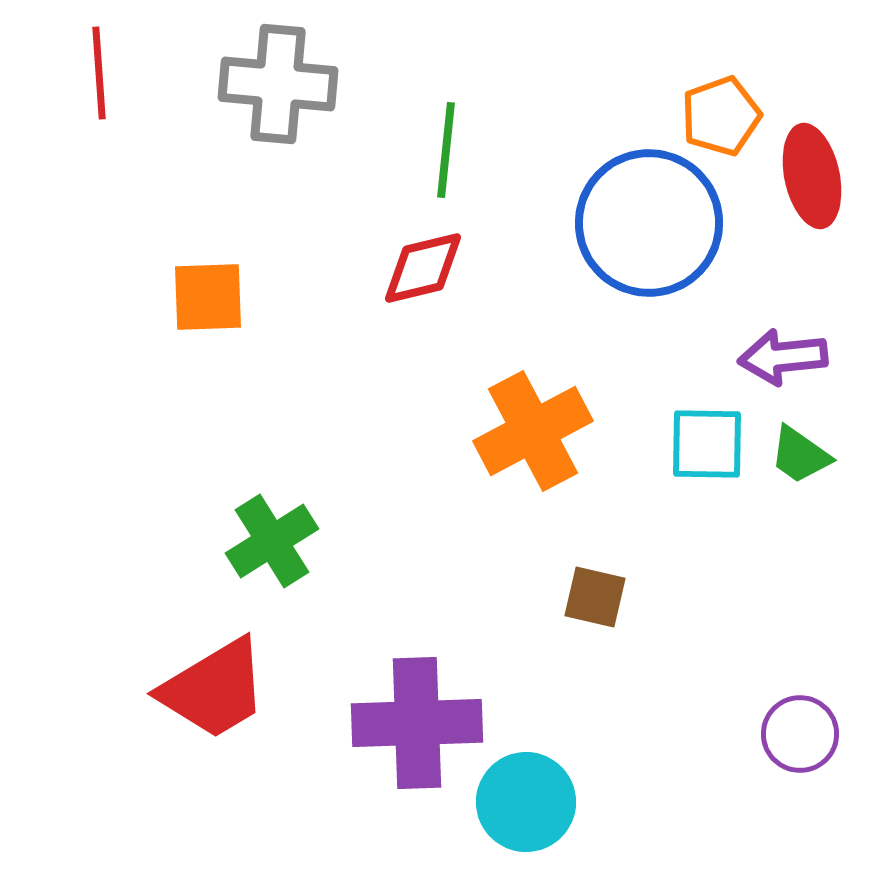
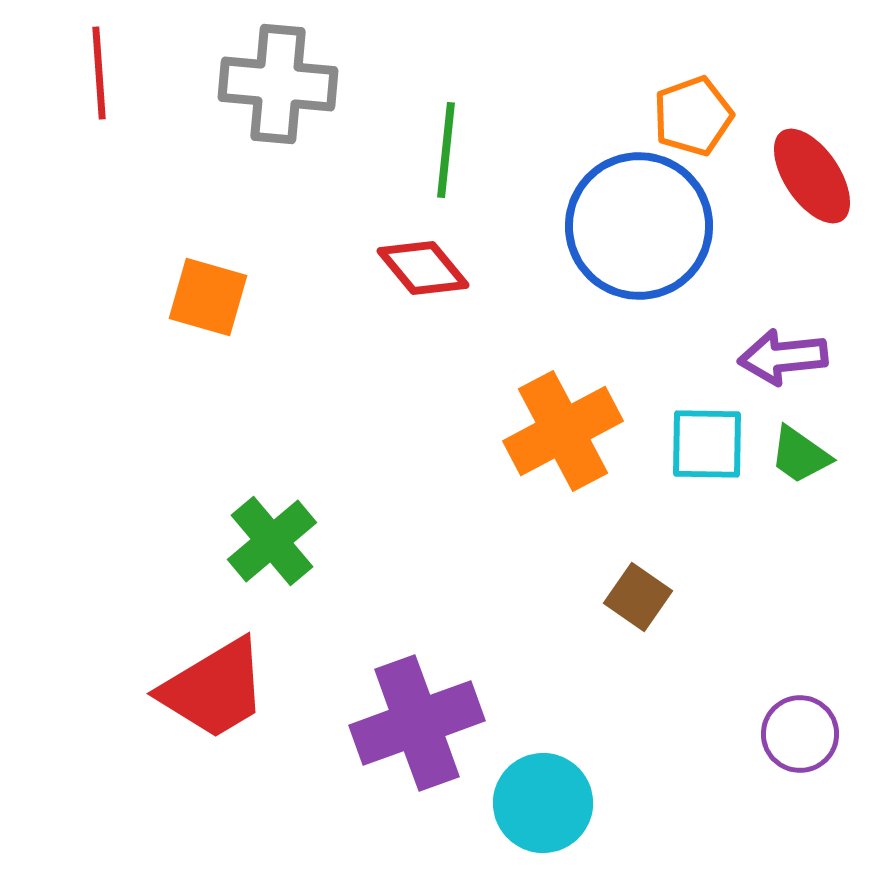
orange pentagon: moved 28 px left
red ellipse: rotated 22 degrees counterclockwise
blue circle: moved 10 px left, 3 px down
red diamond: rotated 64 degrees clockwise
orange square: rotated 18 degrees clockwise
orange cross: moved 30 px right
green cross: rotated 8 degrees counterclockwise
brown square: moved 43 px right; rotated 22 degrees clockwise
purple cross: rotated 18 degrees counterclockwise
cyan circle: moved 17 px right, 1 px down
